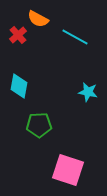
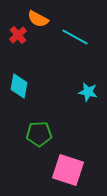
green pentagon: moved 9 px down
